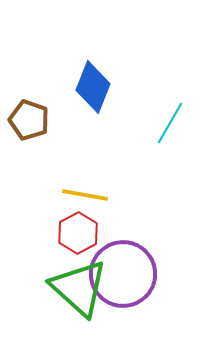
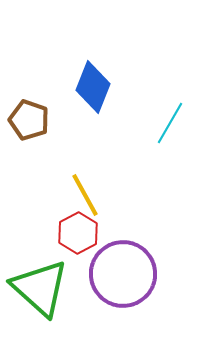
yellow line: rotated 51 degrees clockwise
green triangle: moved 39 px left
